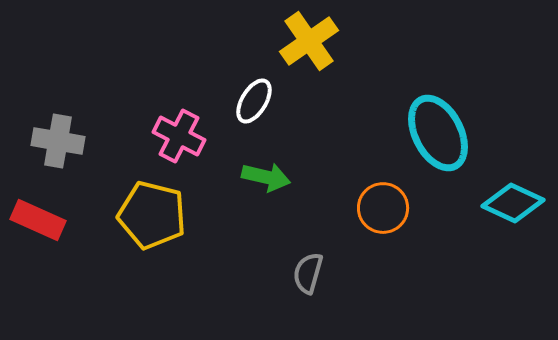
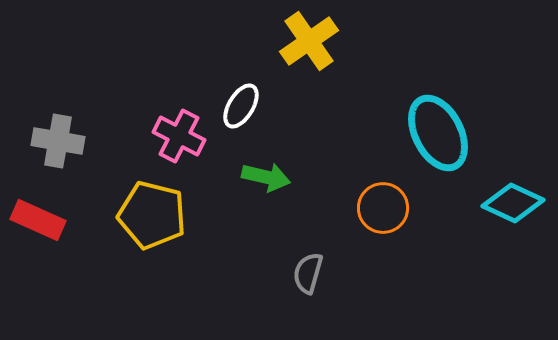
white ellipse: moved 13 px left, 5 px down
